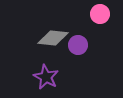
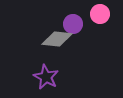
gray diamond: moved 4 px right, 1 px down
purple circle: moved 5 px left, 21 px up
